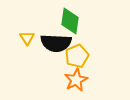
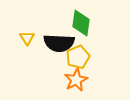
green diamond: moved 11 px right, 2 px down
black semicircle: moved 3 px right
yellow pentagon: moved 1 px right, 1 px down
